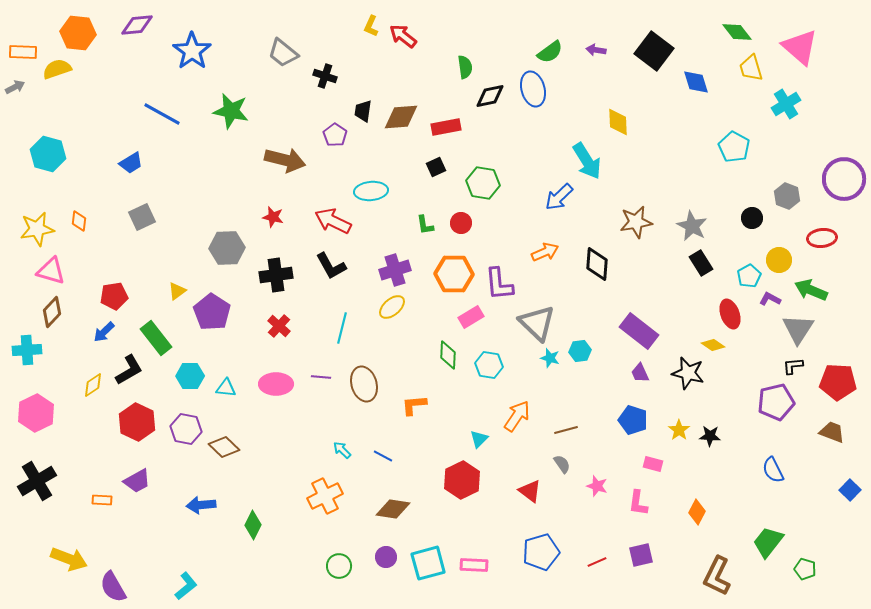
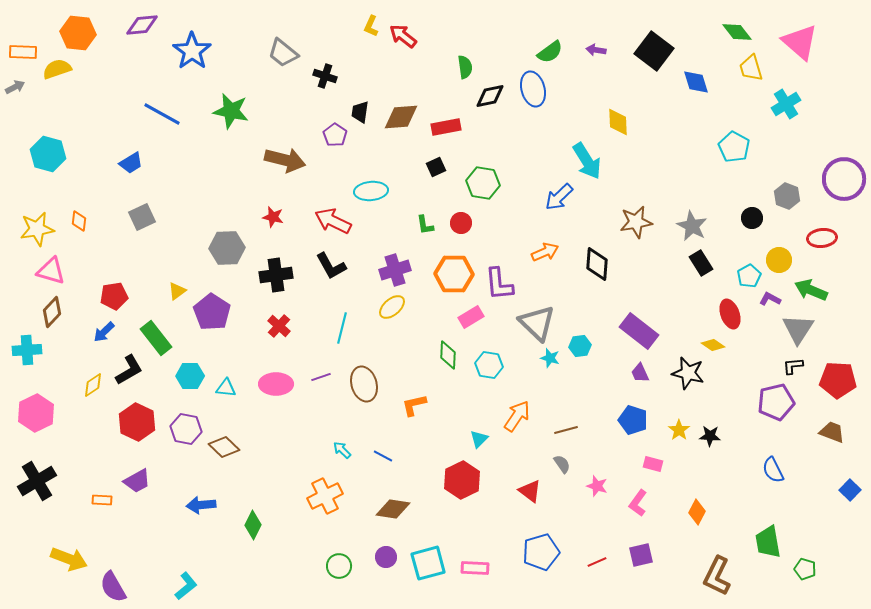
purple diamond at (137, 25): moved 5 px right
pink triangle at (800, 47): moved 5 px up
black trapezoid at (363, 111): moved 3 px left, 1 px down
cyan hexagon at (580, 351): moved 5 px up
purple line at (321, 377): rotated 24 degrees counterclockwise
red pentagon at (838, 382): moved 2 px up
orange L-shape at (414, 405): rotated 8 degrees counterclockwise
pink L-shape at (638, 503): rotated 28 degrees clockwise
green trapezoid at (768, 542): rotated 48 degrees counterclockwise
pink rectangle at (474, 565): moved 1 px right, 3 px down
